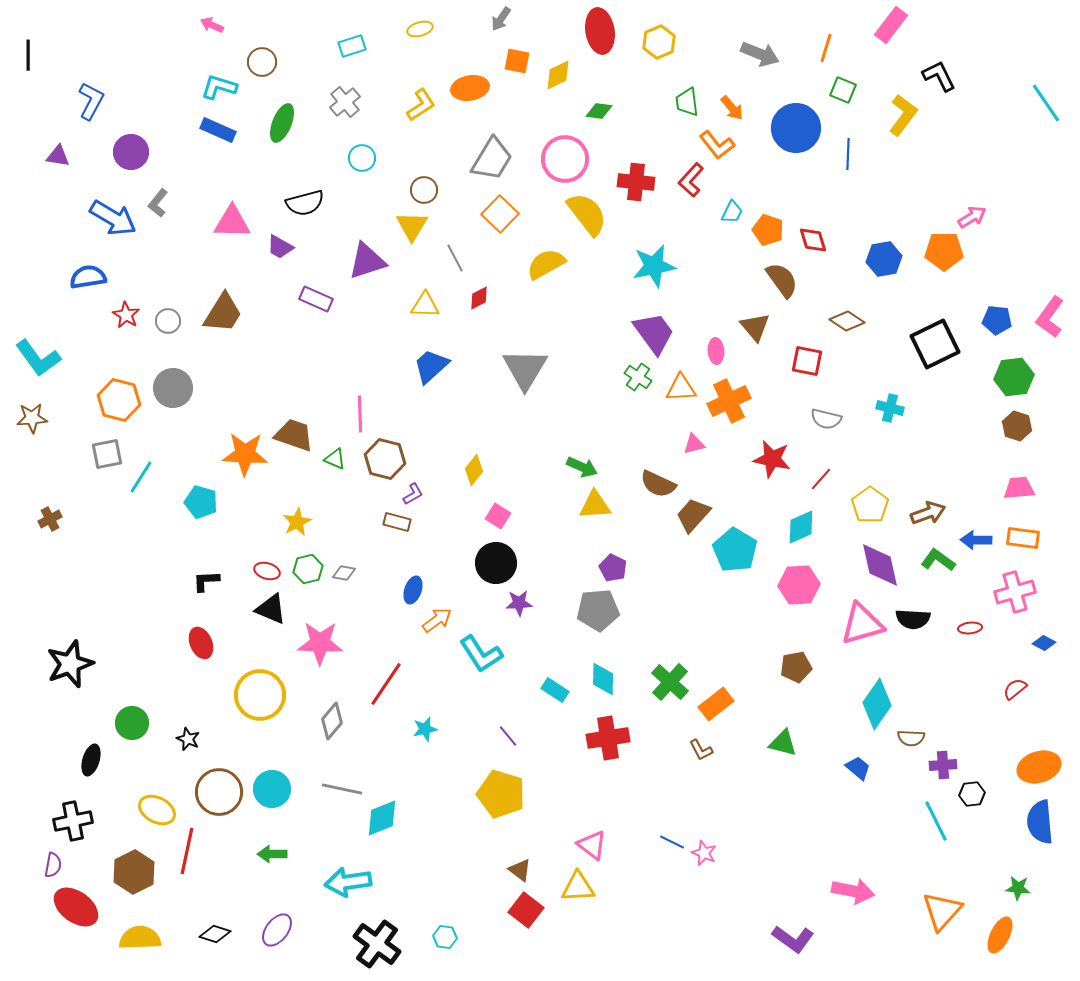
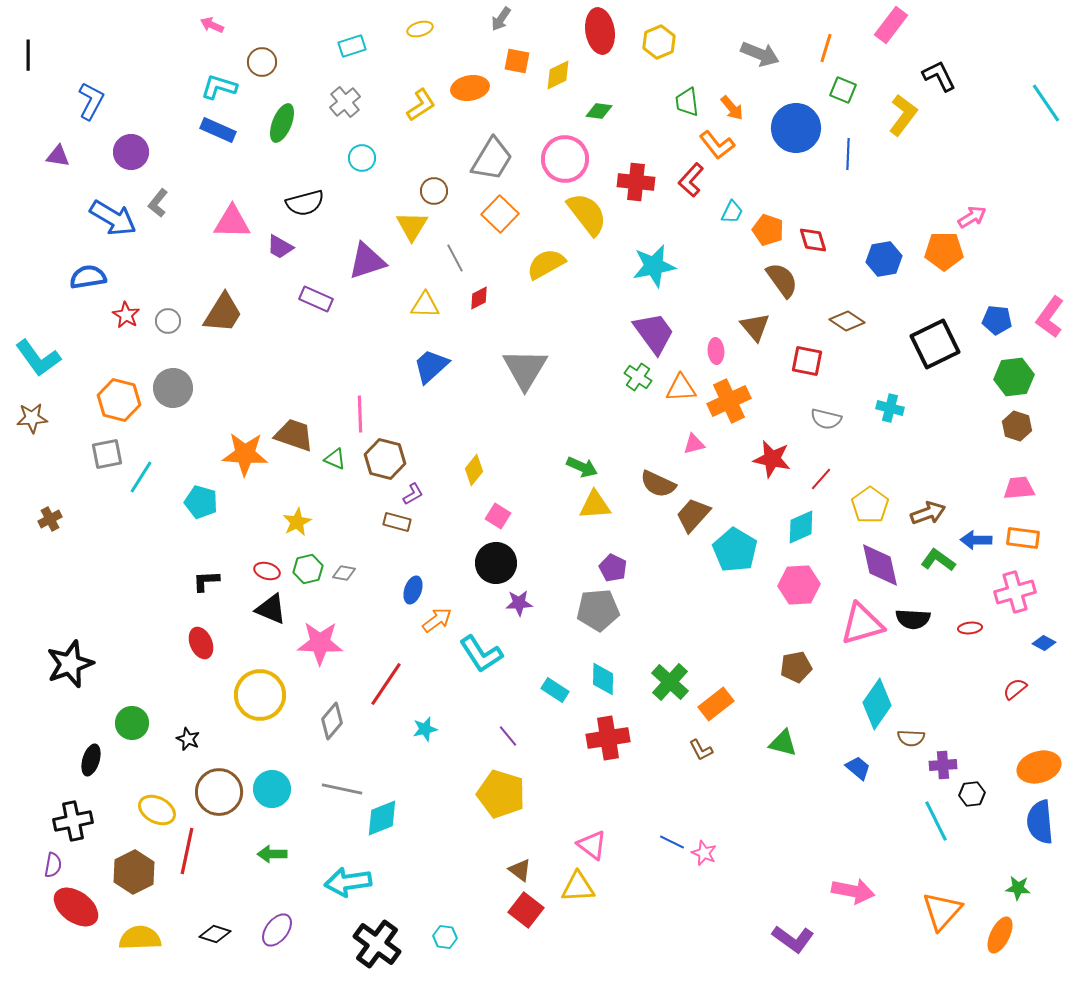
brown circle at (424, 190): moved 10 px right, 1 px down
